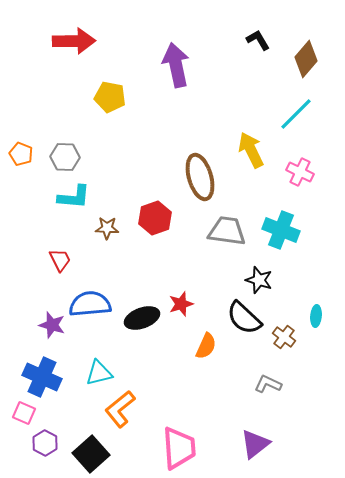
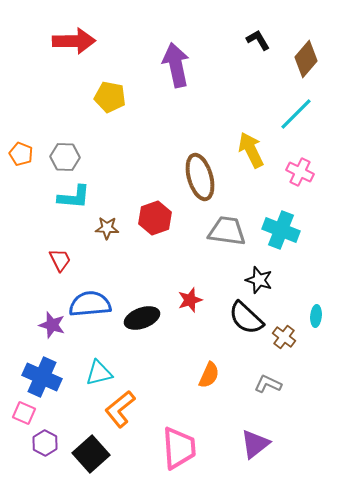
red star: moved 9 px right, 4 px up
black semicircle: moved 2 px right
orange semicircle: moved 3 px right, 29 px down
